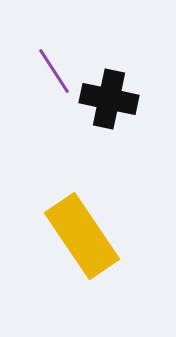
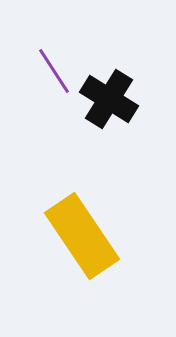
black cross: rotated 20 degrees clockwise
